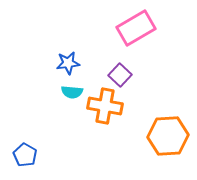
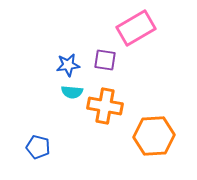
blue star: moved 2 px down
purple square: moved 15 px left, 15 px up; rotated 35 degrees counterclockwise
orange hexagon: moved 14 px left
blue pentagon: moved 13 px right, 8 px up; rotated 15 degrees counterclockwise
